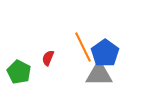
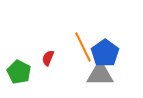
gray triangle: moved 1 px right
